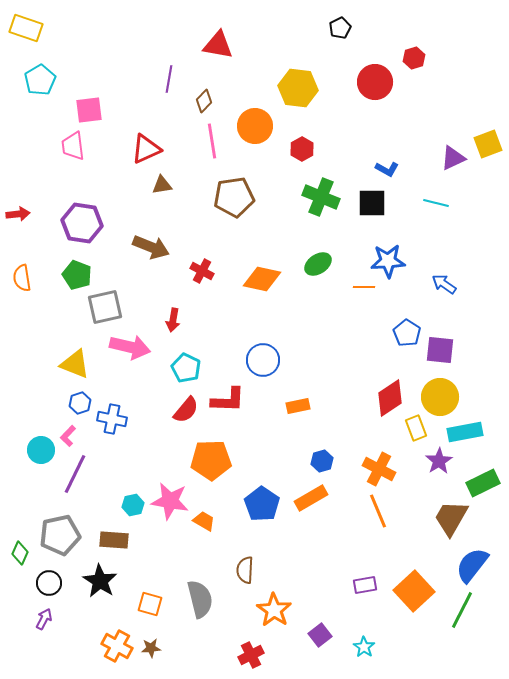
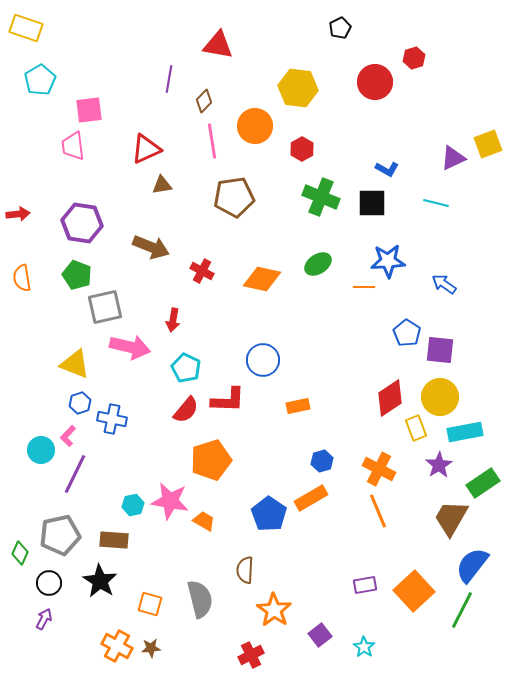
orange pentagon at (211, 460): rotated 15 degrees counterclockwise
purple star at (439, 461): moved 4 px down
green rectangle at (483, 483): rotated 8 degrees counterclockwise
blue pentagon at (262, 504): moved 7 px right, 10 px down
